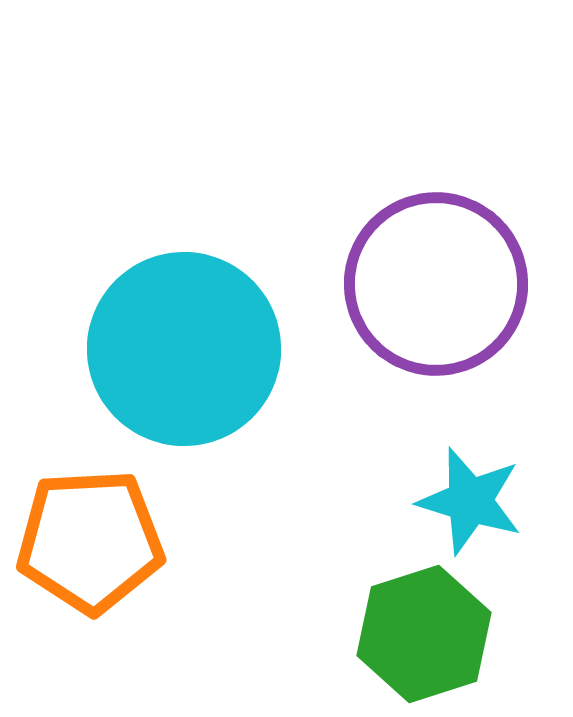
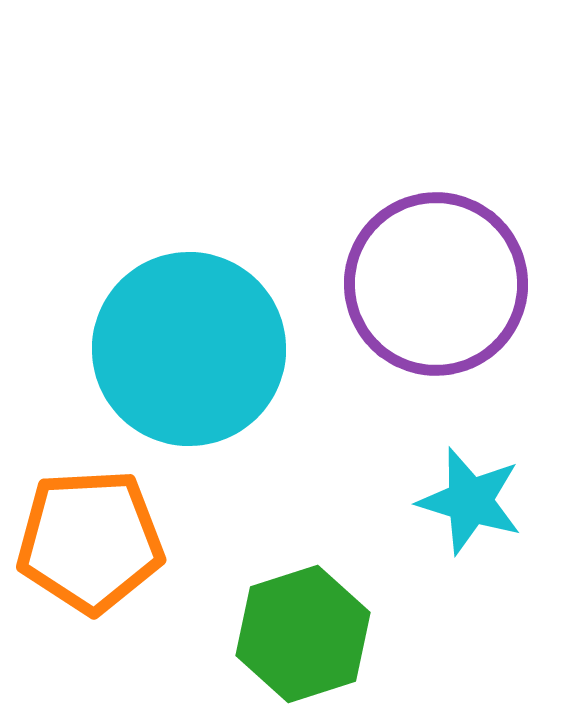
cyan circle: moved 5 px right
green hexagon: moved 121 px left
